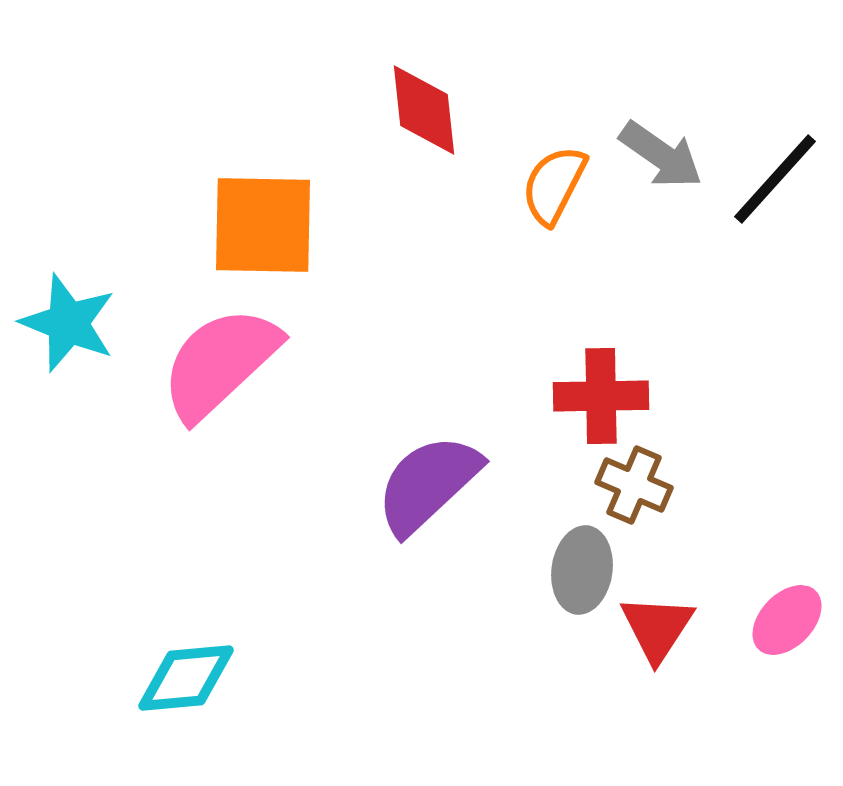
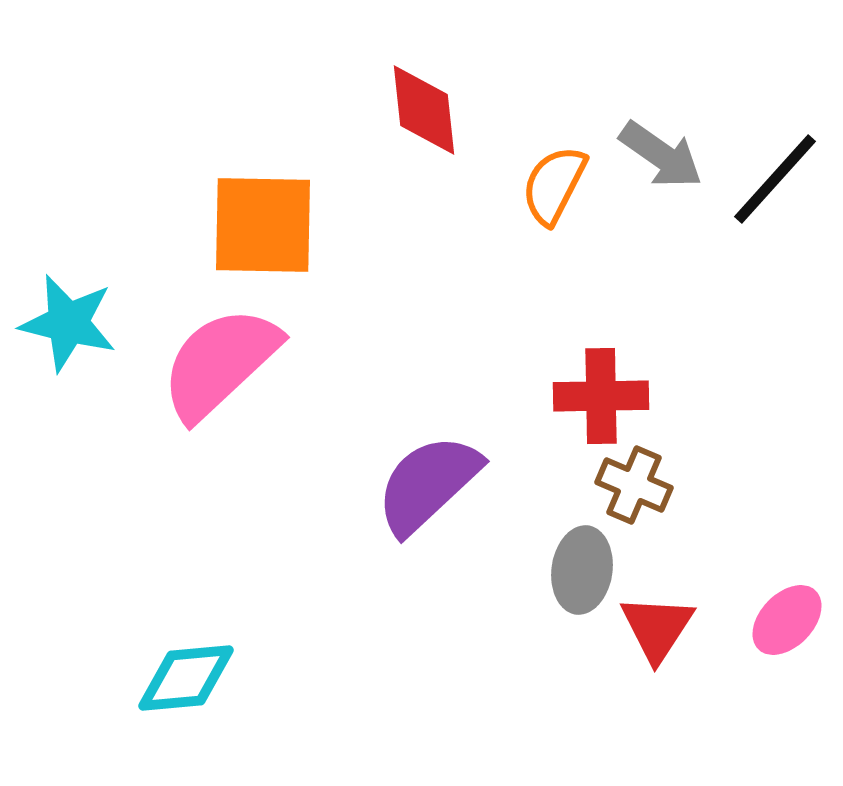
cyan star: rotated 8 degrees counterclockwise
